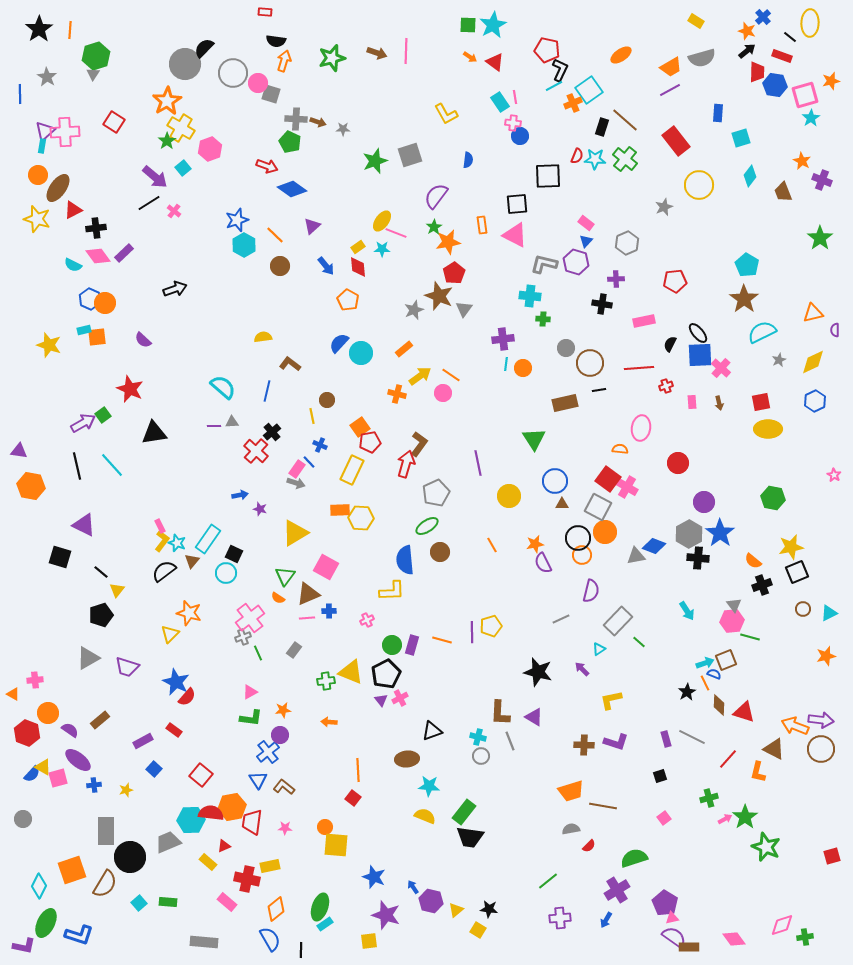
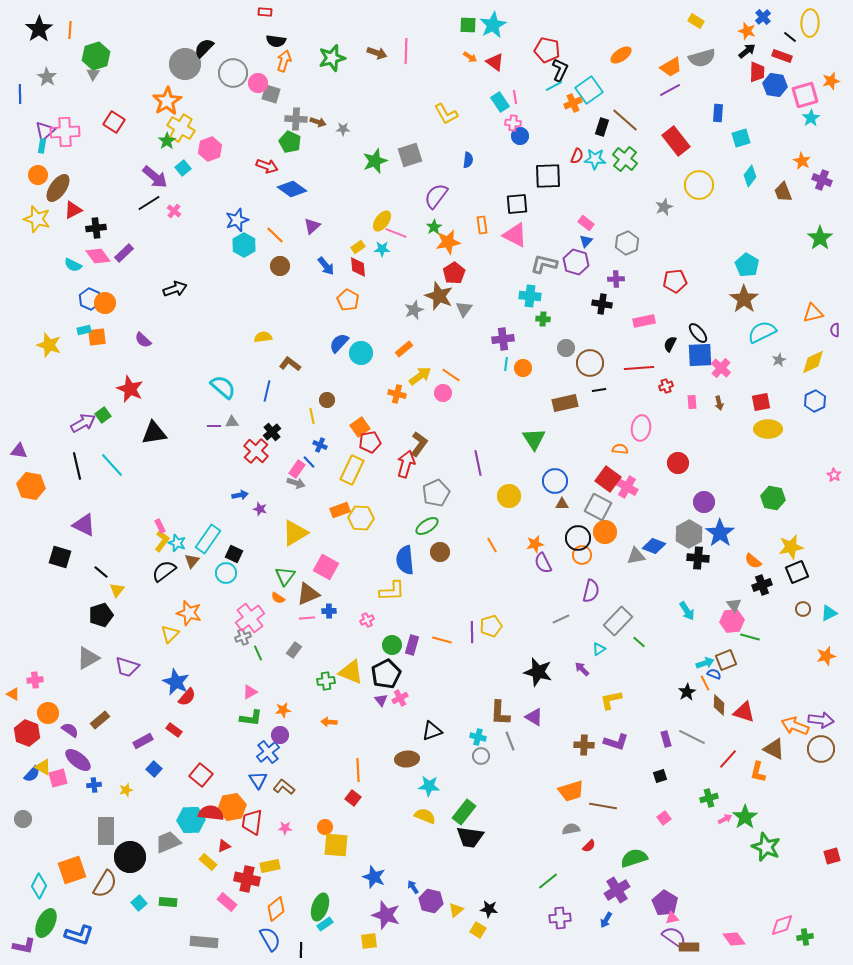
orange rectangle at (340, 510): rotated 18 degrees counterclockwise
